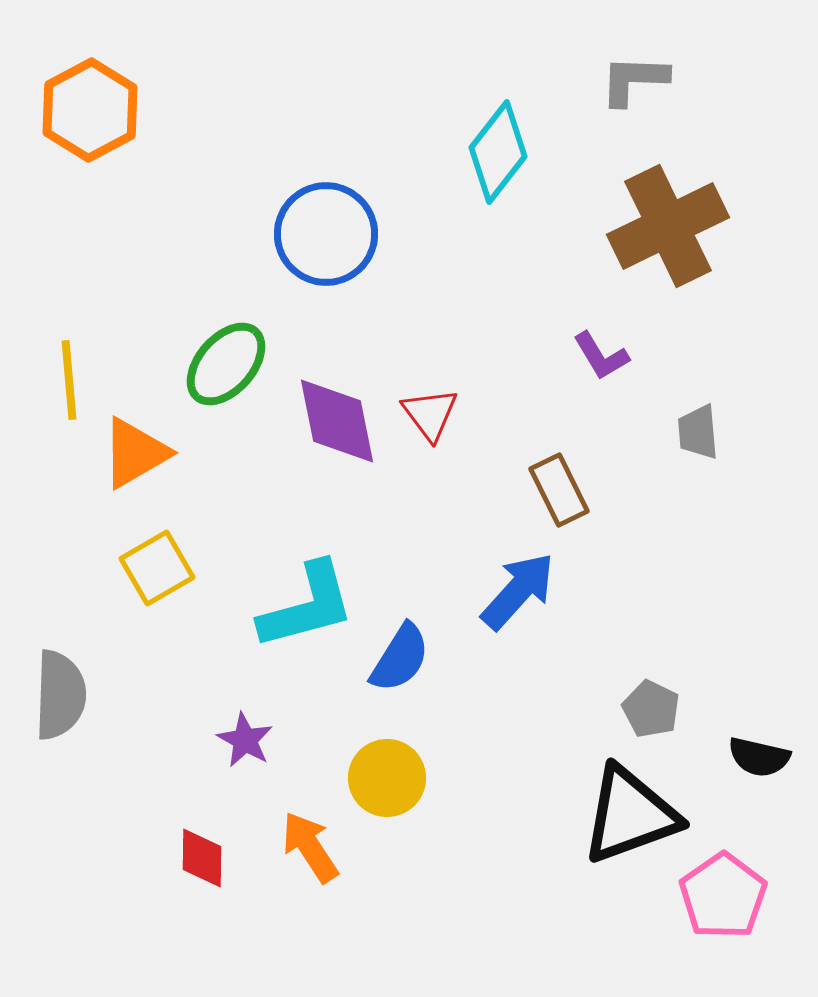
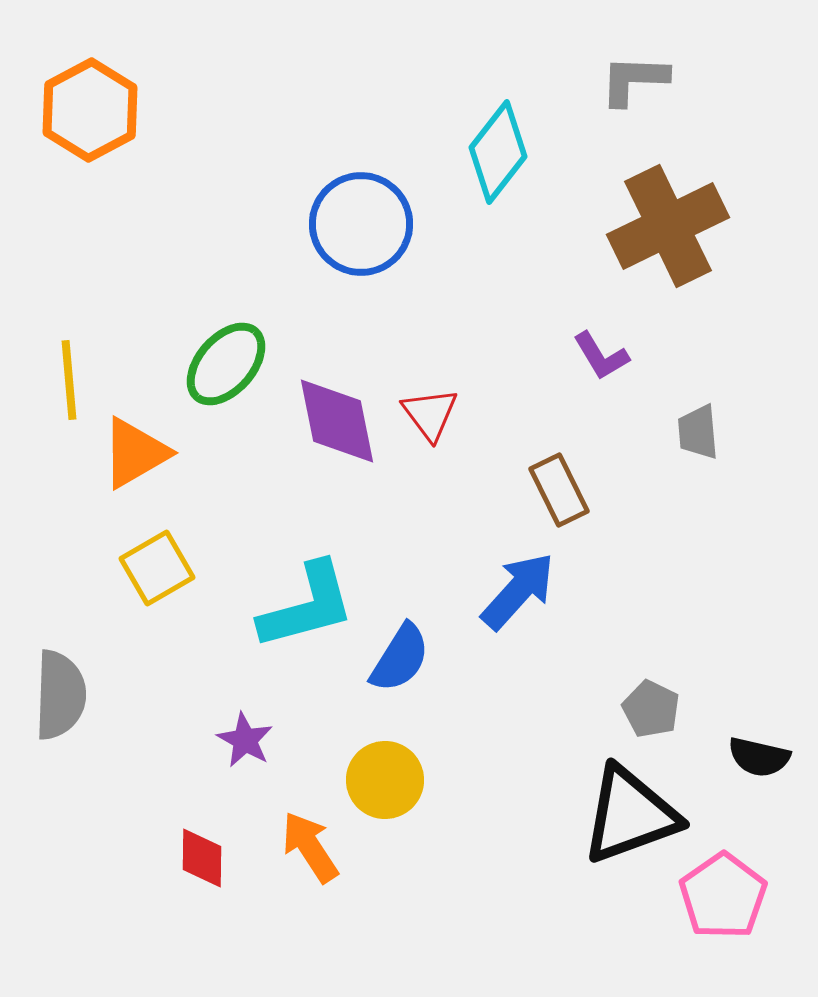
blue circle: moved 35 px right, 10 px up
yellow circle: moved 2 px left, 2 px down
